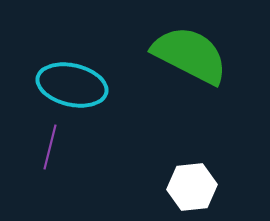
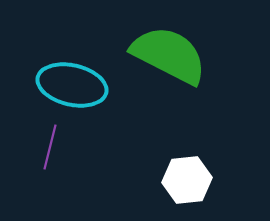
green semicircle: moved 21 px left
white hexagon: moved 5 px left, 7 px up
